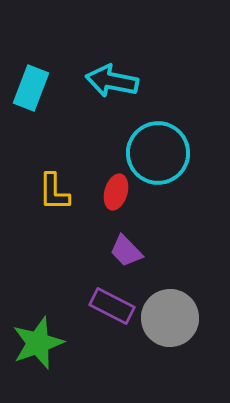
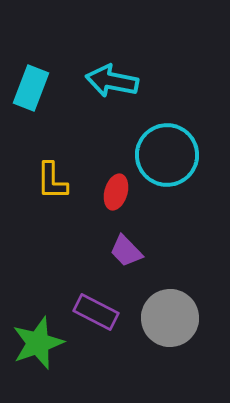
cyan circle: moved 9 px right, 2 px down
yellow L-shape: moved 2 px left, 11 px up
purple rectangle: moved 16 px left, 6 px down
